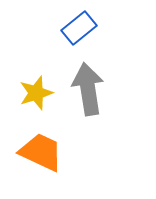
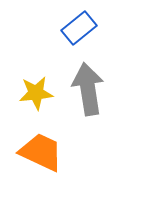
yellow star: rotated 12 degrees clockwise
